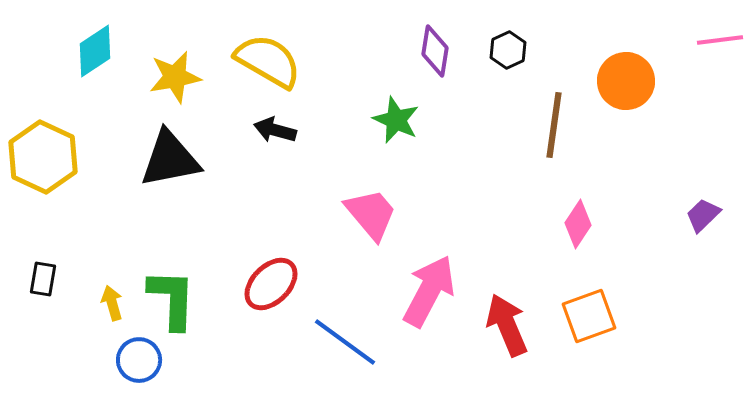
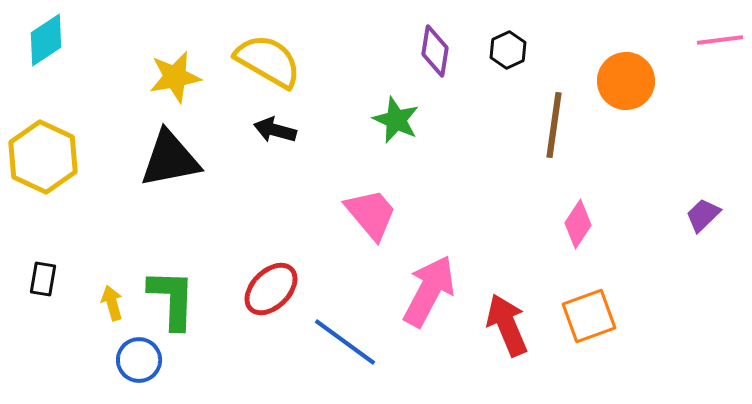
cyan diamond: moved 49 px left, 11 px up
red ellipse: moved 5 px down
